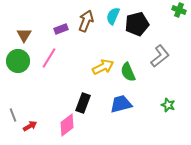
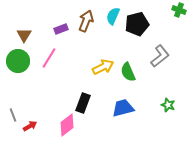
blue trapezoid: moved 2 px right, 4 px down
